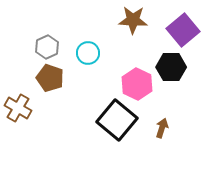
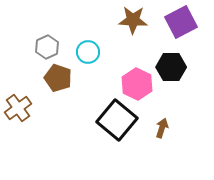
purple square: moved 2 px left, 8 px up; rotated 12 degrees clockwise
cyan circle: moved 1 px up
brown pentagon: moved 8 px right
brown cross: rotated 24 degrees clockwise
